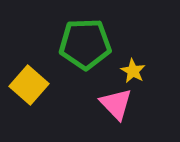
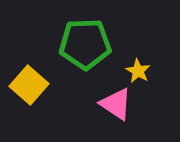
yellow star: moved 5 px right
pink triangle: rotated 12 degrees counterclockwise
